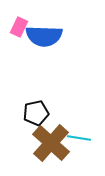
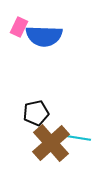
brown cross: rotated 6 degrees clockwise
